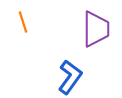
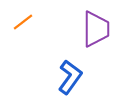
orange line: rotated 70 degrees clockwise
